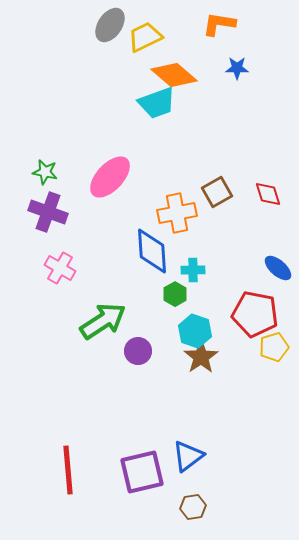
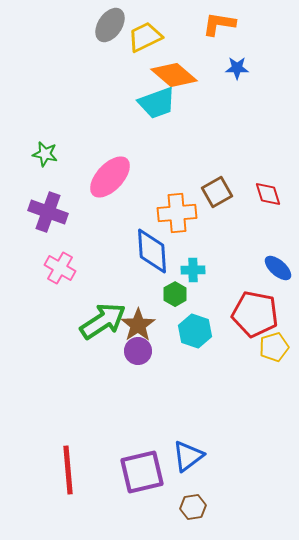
green star: moved 18 px up
orange cross: rotated 6 degrees clockwise
brown star: moved 63 px left, 32 px up
